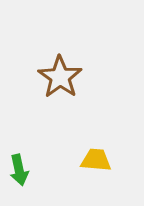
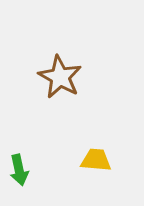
brown star: rotated 6 degrees counterclockwise
